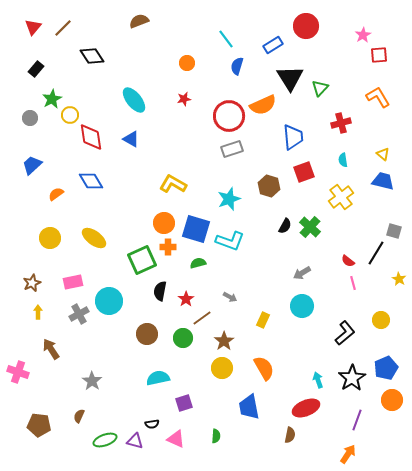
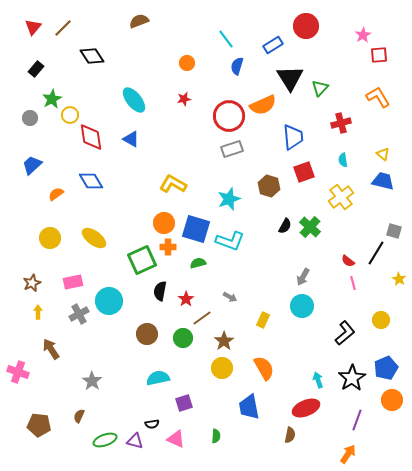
gray arrow at (302, 273): moved 1 px right, 4 px down; rotated 30 degrees counterclockwise
